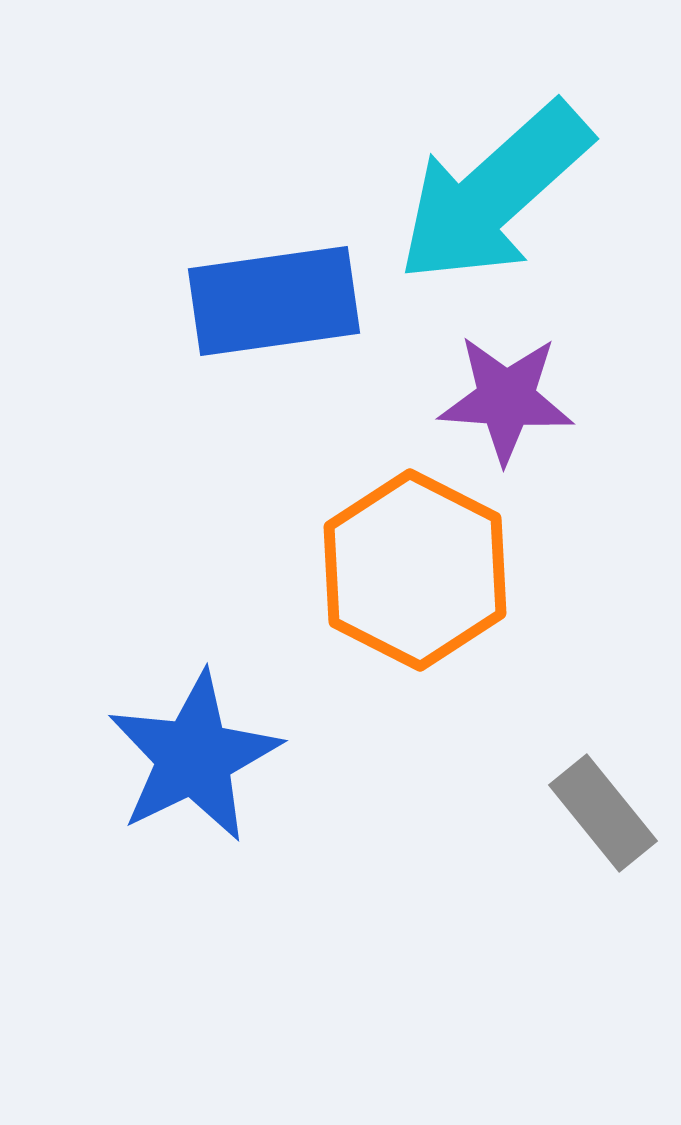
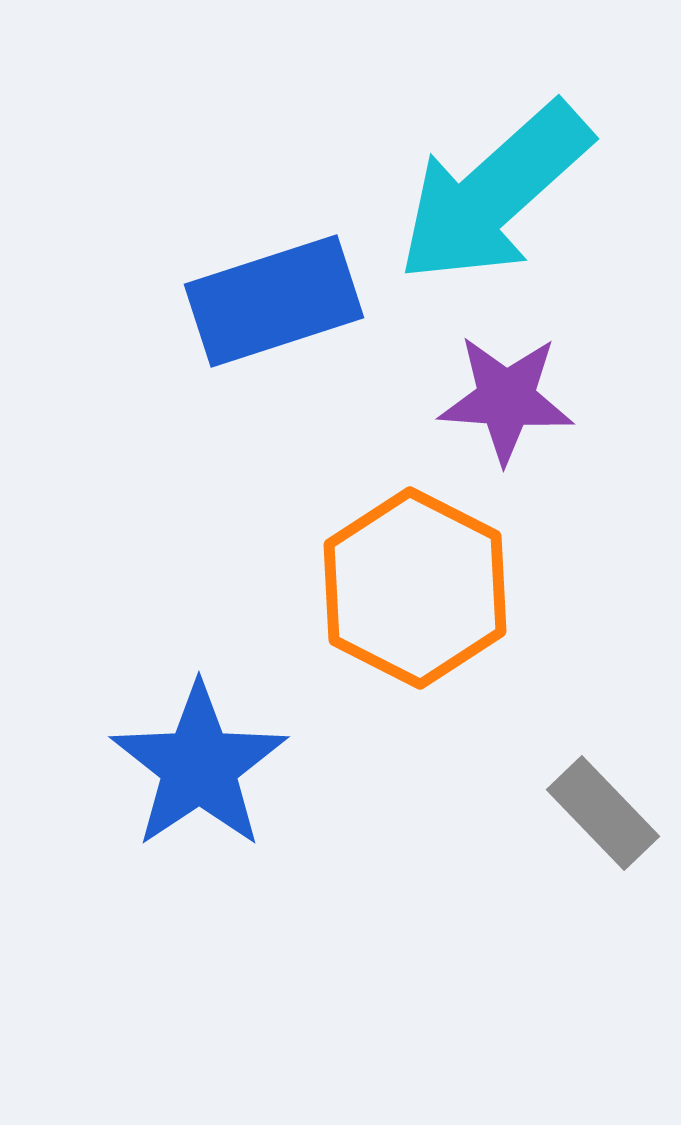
blue rectangle: rotated 10 degrees counterclockwise
orange hexagon: moved 18 px down
blue star: moved 5 px right, 9 px down; rotated 8 degrees counterclockwise
gray rectangle: rotated 5 degrees counterclockwise
